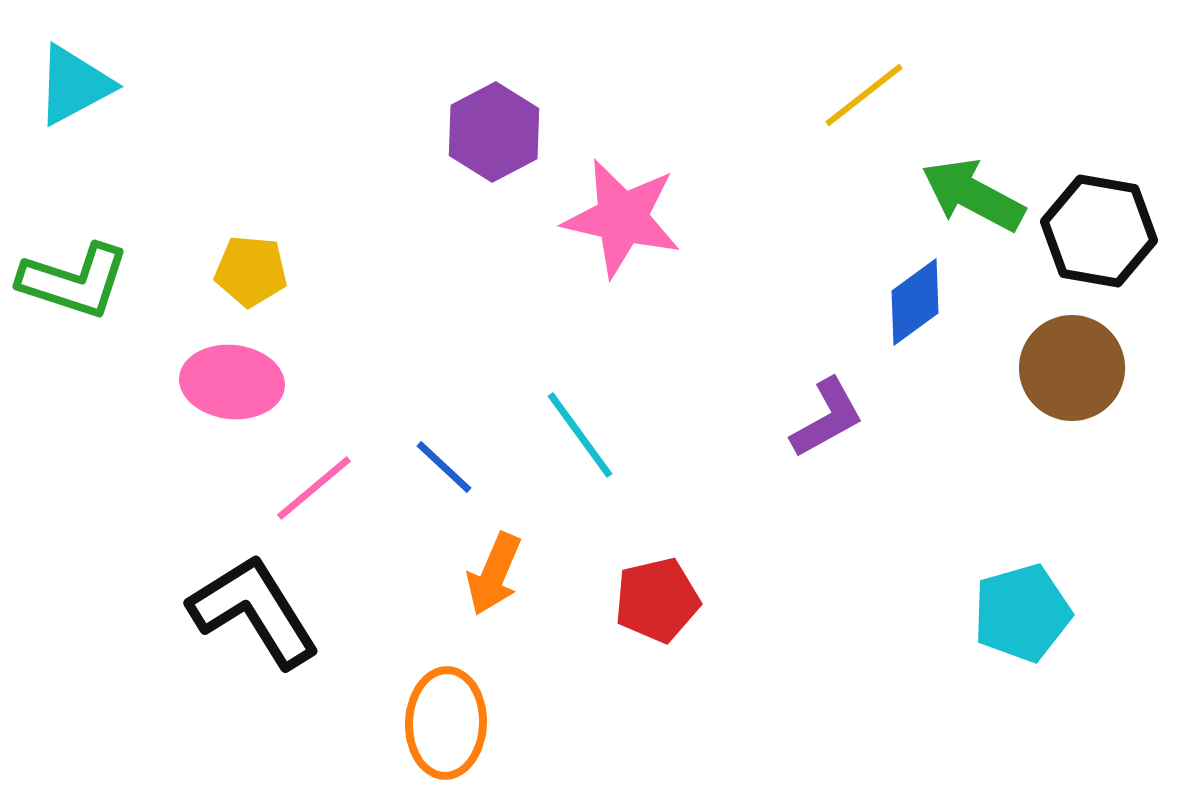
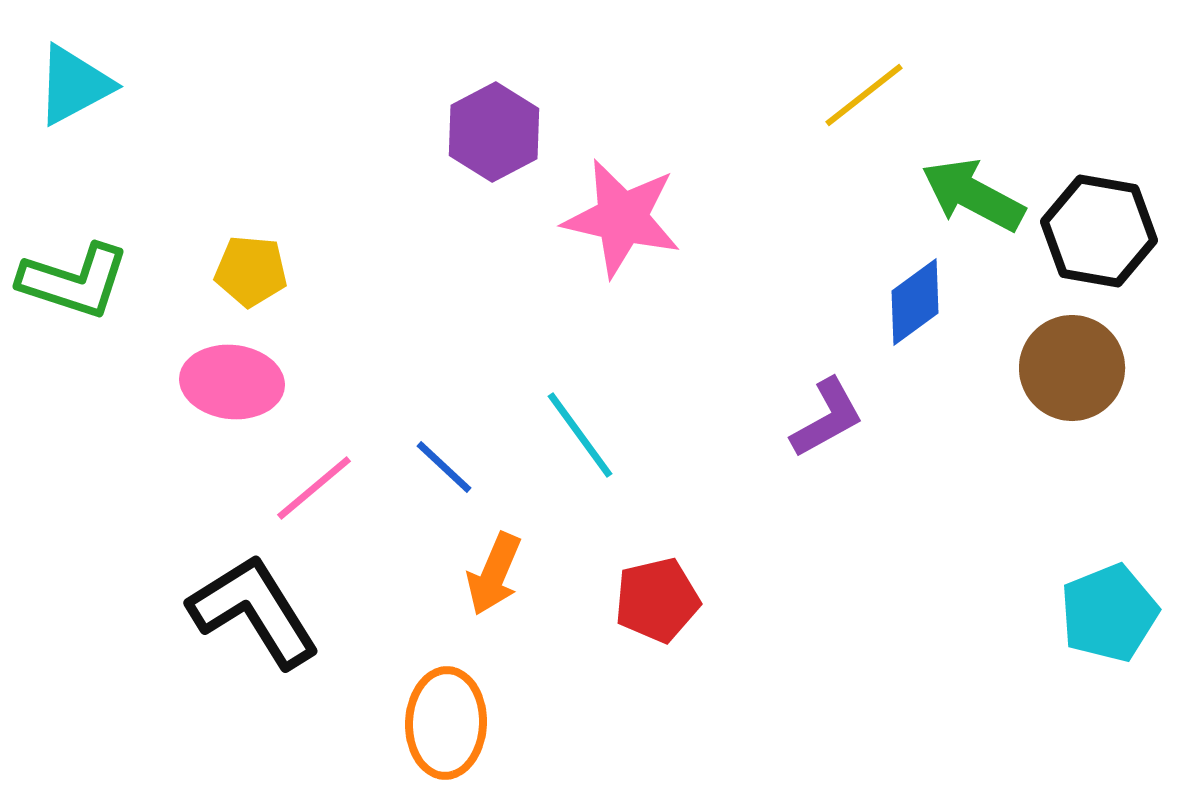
cyan pentagon: moved 87 px right; rotated 6 degrees counterclockwise
